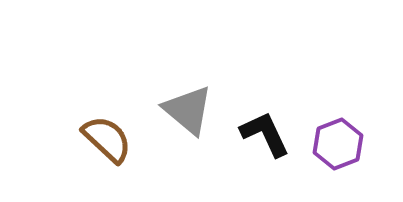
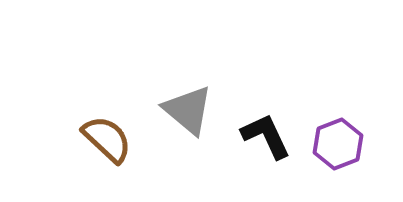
black L-shape: moved 1 px right, 2 px down
